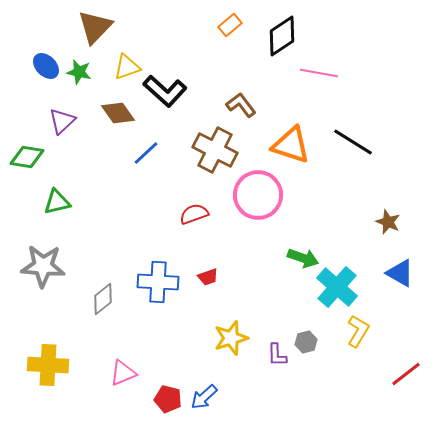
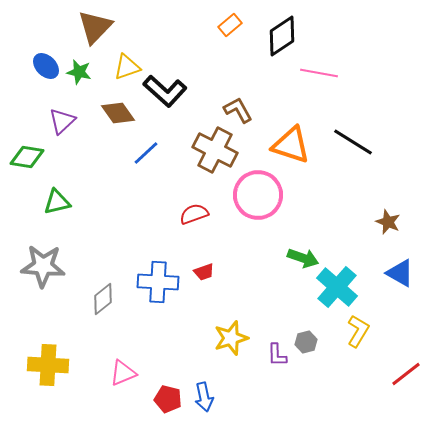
brown L-shape: moved 3 px left, 5 px down; rotated 8 degrees clockwise
red trapezoid: moved 4 px left, 5 px up
blue arrow: rotated 60 degrees counterclockwise
